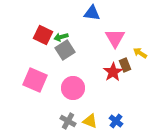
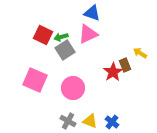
blue triangle: rotated 12 degrees clockwise
pink triangle: moved 27 px left, 4 px up; rotated 35 degrees clockwise
blue cross: moved 4 px left, 1 px down
